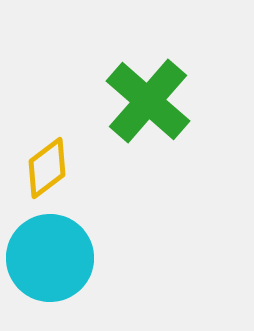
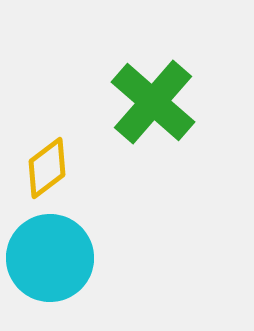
green cross: moved 5 px right, 1 px down
